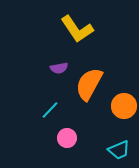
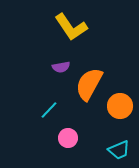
yellow L-shape: moved 6 px left, 2 px up
purple semicircle: moved 2 px right, 1 px up
orange circle: moved 4 px left
cyan line: moved 1 px left
pink circle: moved 1 px right
